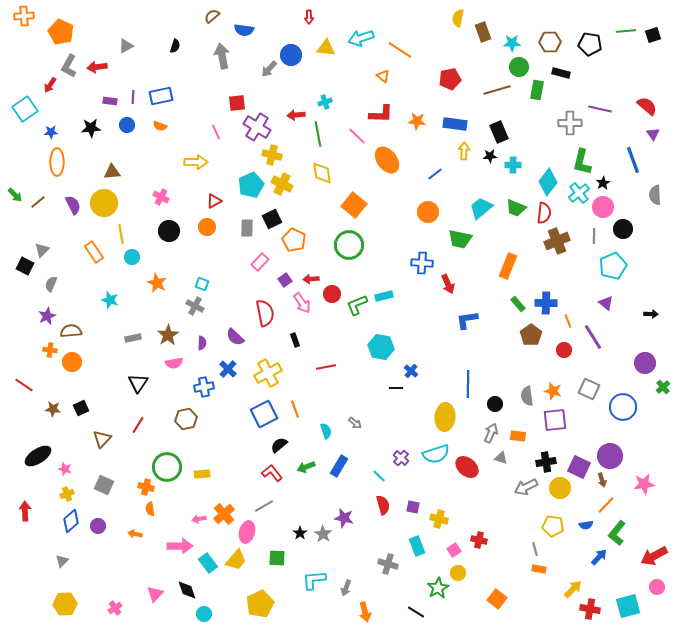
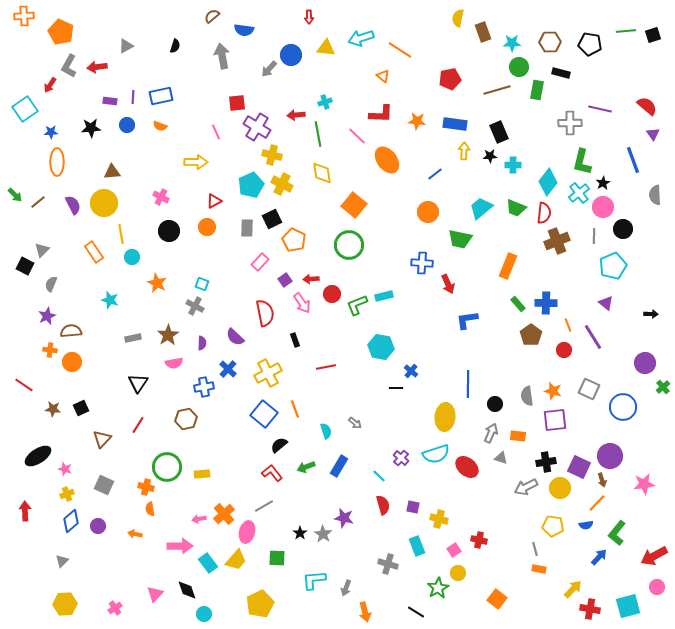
orange line at (568, 321): moved 4 px down
blue square at (264, 414): rotated 24 degrees counterclockwise
orange line at (606, 505): moved 9 px left, 2 px up
